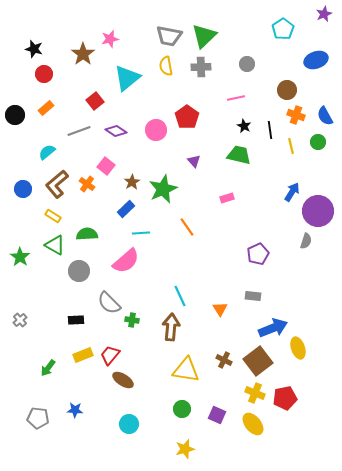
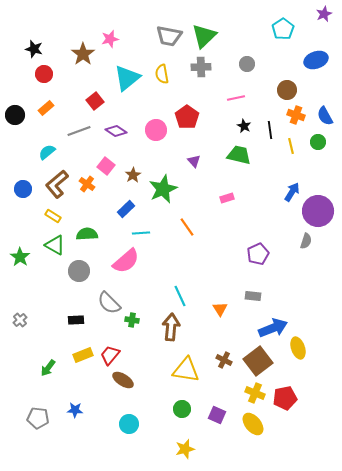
yellow semicircle at (166, 66): moved 4 px left, 8 px down
brown star at (132, 182): moved 1 px right, 7 px up
